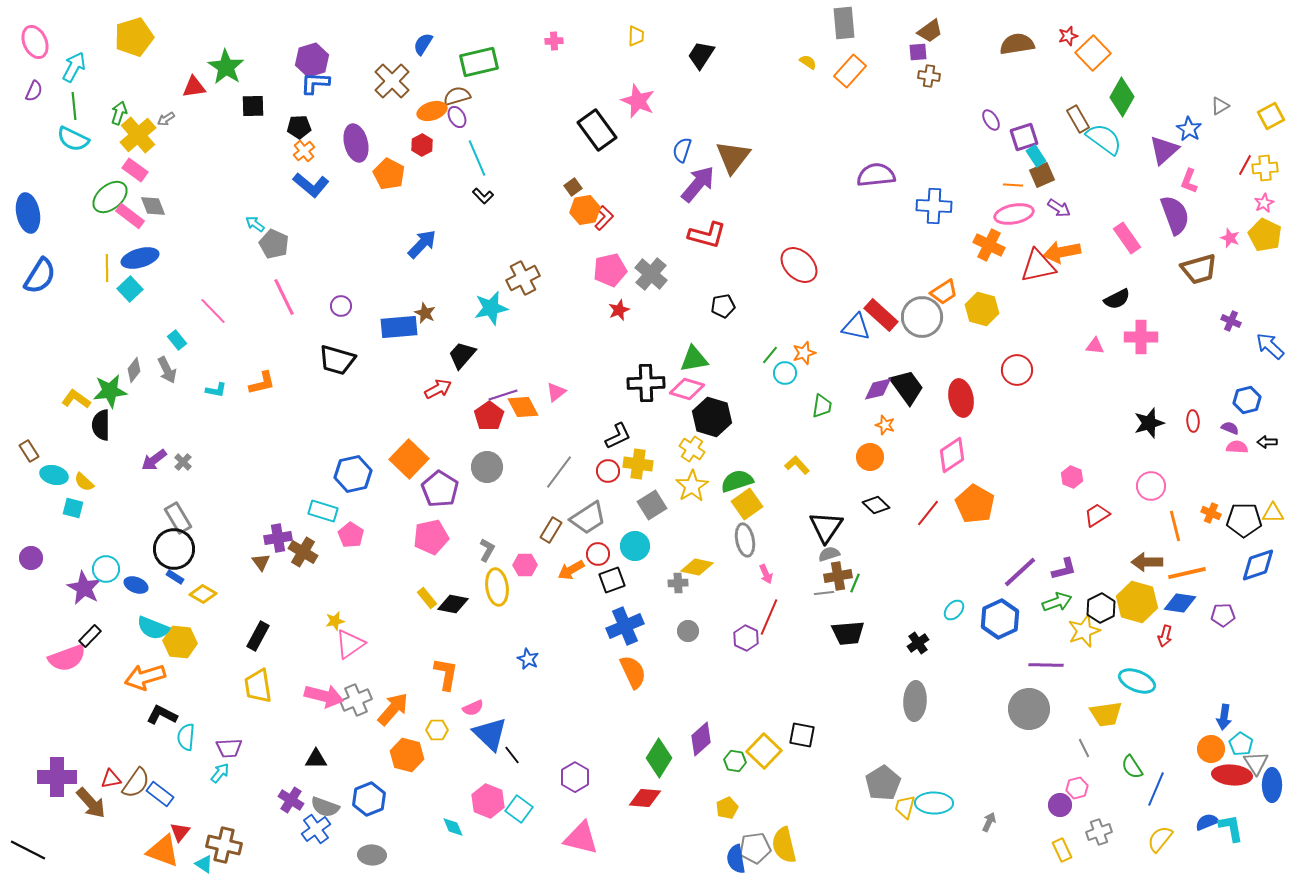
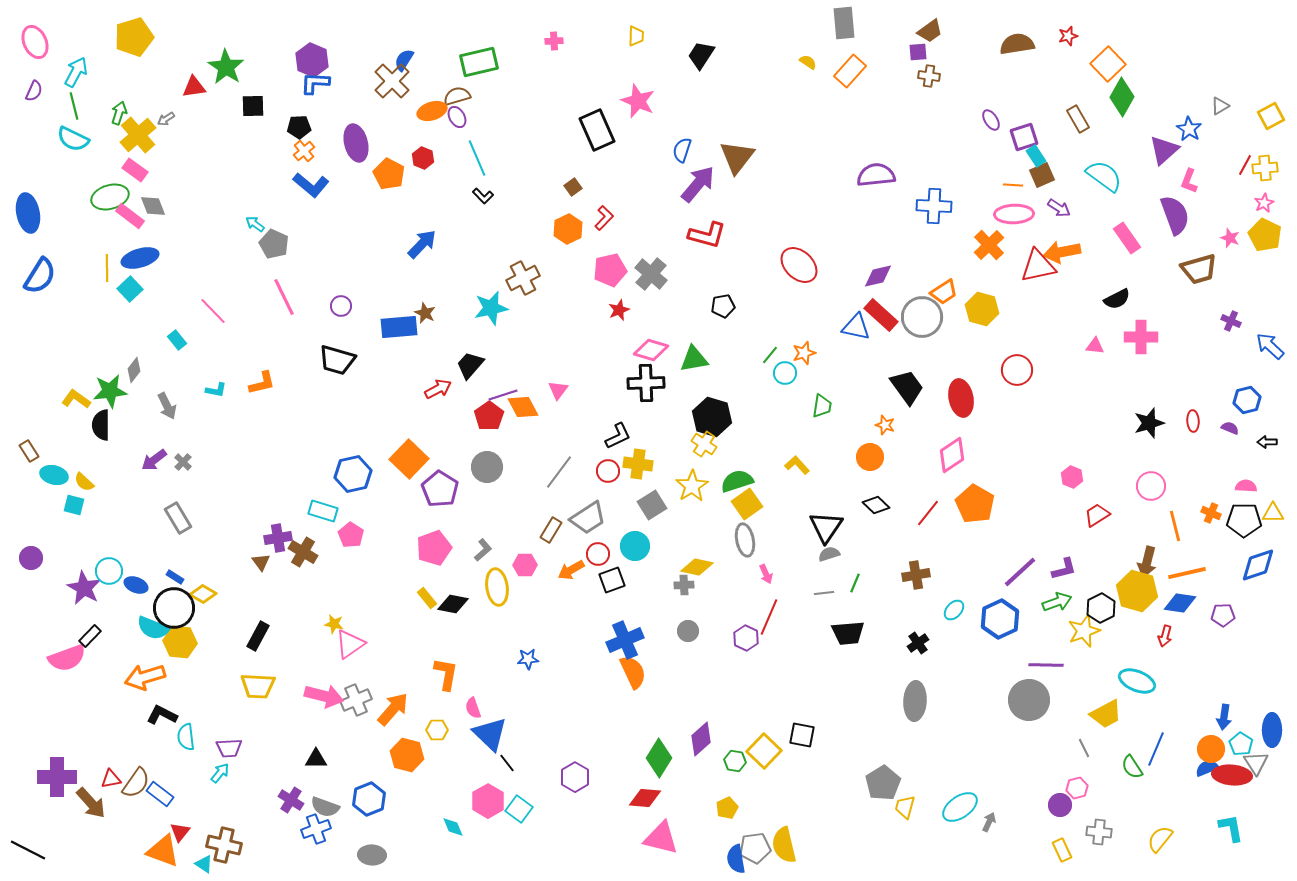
blue semicircle at (423, 44): moved 19 px left, 16 px down
orange square at (1093, 53): moved 15 px right, 11 px down
purple hexagon at (312, 60): rotated 20 degrees counterclockwise
cyan arrow at (74, 67): moved 2 px right, 5 px down
green line at (74, 106): rotated 8 degrees counterclockwise
black rectangle at (597, 130): rotated 12 degrees clockwise
cyan semicircle at (1104, 139): moved 37 px down
red hexagon at (422, 145): moved 1 px right, 13 px down; rotated 10 degrees counterclockwise
brown triangle at (733, 157): moved 4 px right
green ellipse at (110, 197): rotated 24 degrees clockwise
orange hexagon at (585, 210): moved 17 px left, 19 px down; rotated 16 degrees counterclockwise
pink ellipse at (1014, 214): rotated 9 degrees clockwise
orange cross at (989, 245): rotated 20 degrees clockwise
black trapezoid at (462, 355): moved 8 px right, 10 px down
gray arrow at (167, 370): moved 36 px down
pink diamond at (687, 389): moved 36 px left, 39 px up
purple diamond at (878, 389): moved 113 px up
pink triangle at (556, 392): moved 2 px right, 2 px up; rotated 15 degrees counterclockwise
pink semicircle at (1237, 447): moved 9 px right, 39 px down
yellow cross at (692, 449): moved 12 px right, 5 px up
cyan square at (73, 508): moved 1 px right, 3 px up
pink pentagon at (431, 537): moved 3 px right, 11 px down; rotated 8 degrees counterclockwise
black circle at (174, 549): moved 59 px down
gray L-shape at (487, 550): moved 4 px left; rotated 20 degrees clockwise
brown arrow at (1147, 562): rotated 76 degrees counterclockwise
cyan circle at (106, 569): moved 3 px right, 2 px down
brown cross at (838, 576): moved 78 px right, 1 px up
gray cross at (678, 583): moved 6 px right, 2 px down
yellow hexagon at (1137, 602): moved 11 px up
yellow star at (335, 621): moved 1 px left, 3 px down; rotated 24 degrees clockwise
blue cross at (625, 626): moved 14 px down
blue star at (528, 659): rotated 30 degrees counterclockwise
yellow trapezoid at (258, 686): rotated 78 degrees counterclockwise
pink semicircle at (473, 708): rotated 95 degrees clockwise
gray circle at (1029, 709): moved 9 px up
yellow trapezoid at (1106, 714): rotated 20 degrees counterclockwise
cyan semicircle at (186, 737): rotated 12 degrees counterclockwise
black line at (512, 755): moved 5 px left, 8 px down
blue ellipse at (1272, 785): moved 55 px up
blue line at (1156, 789): moved 40 px up
pink hexagon at (488, 801): rotated 8 degrees clockwise
cyan ellipse at (934, 803): moved 26 px right, 4 px down; rotated 36 degrees counterclockwise
blue semicircle at (1207, 822): moved 54 px up
blue cross at (316, 829): rotated 16 degrees clockwise
gray cross at (1099, 832): rotated 25 degrees clockwise
pink triangle at (581, 838): moved 80 px right
